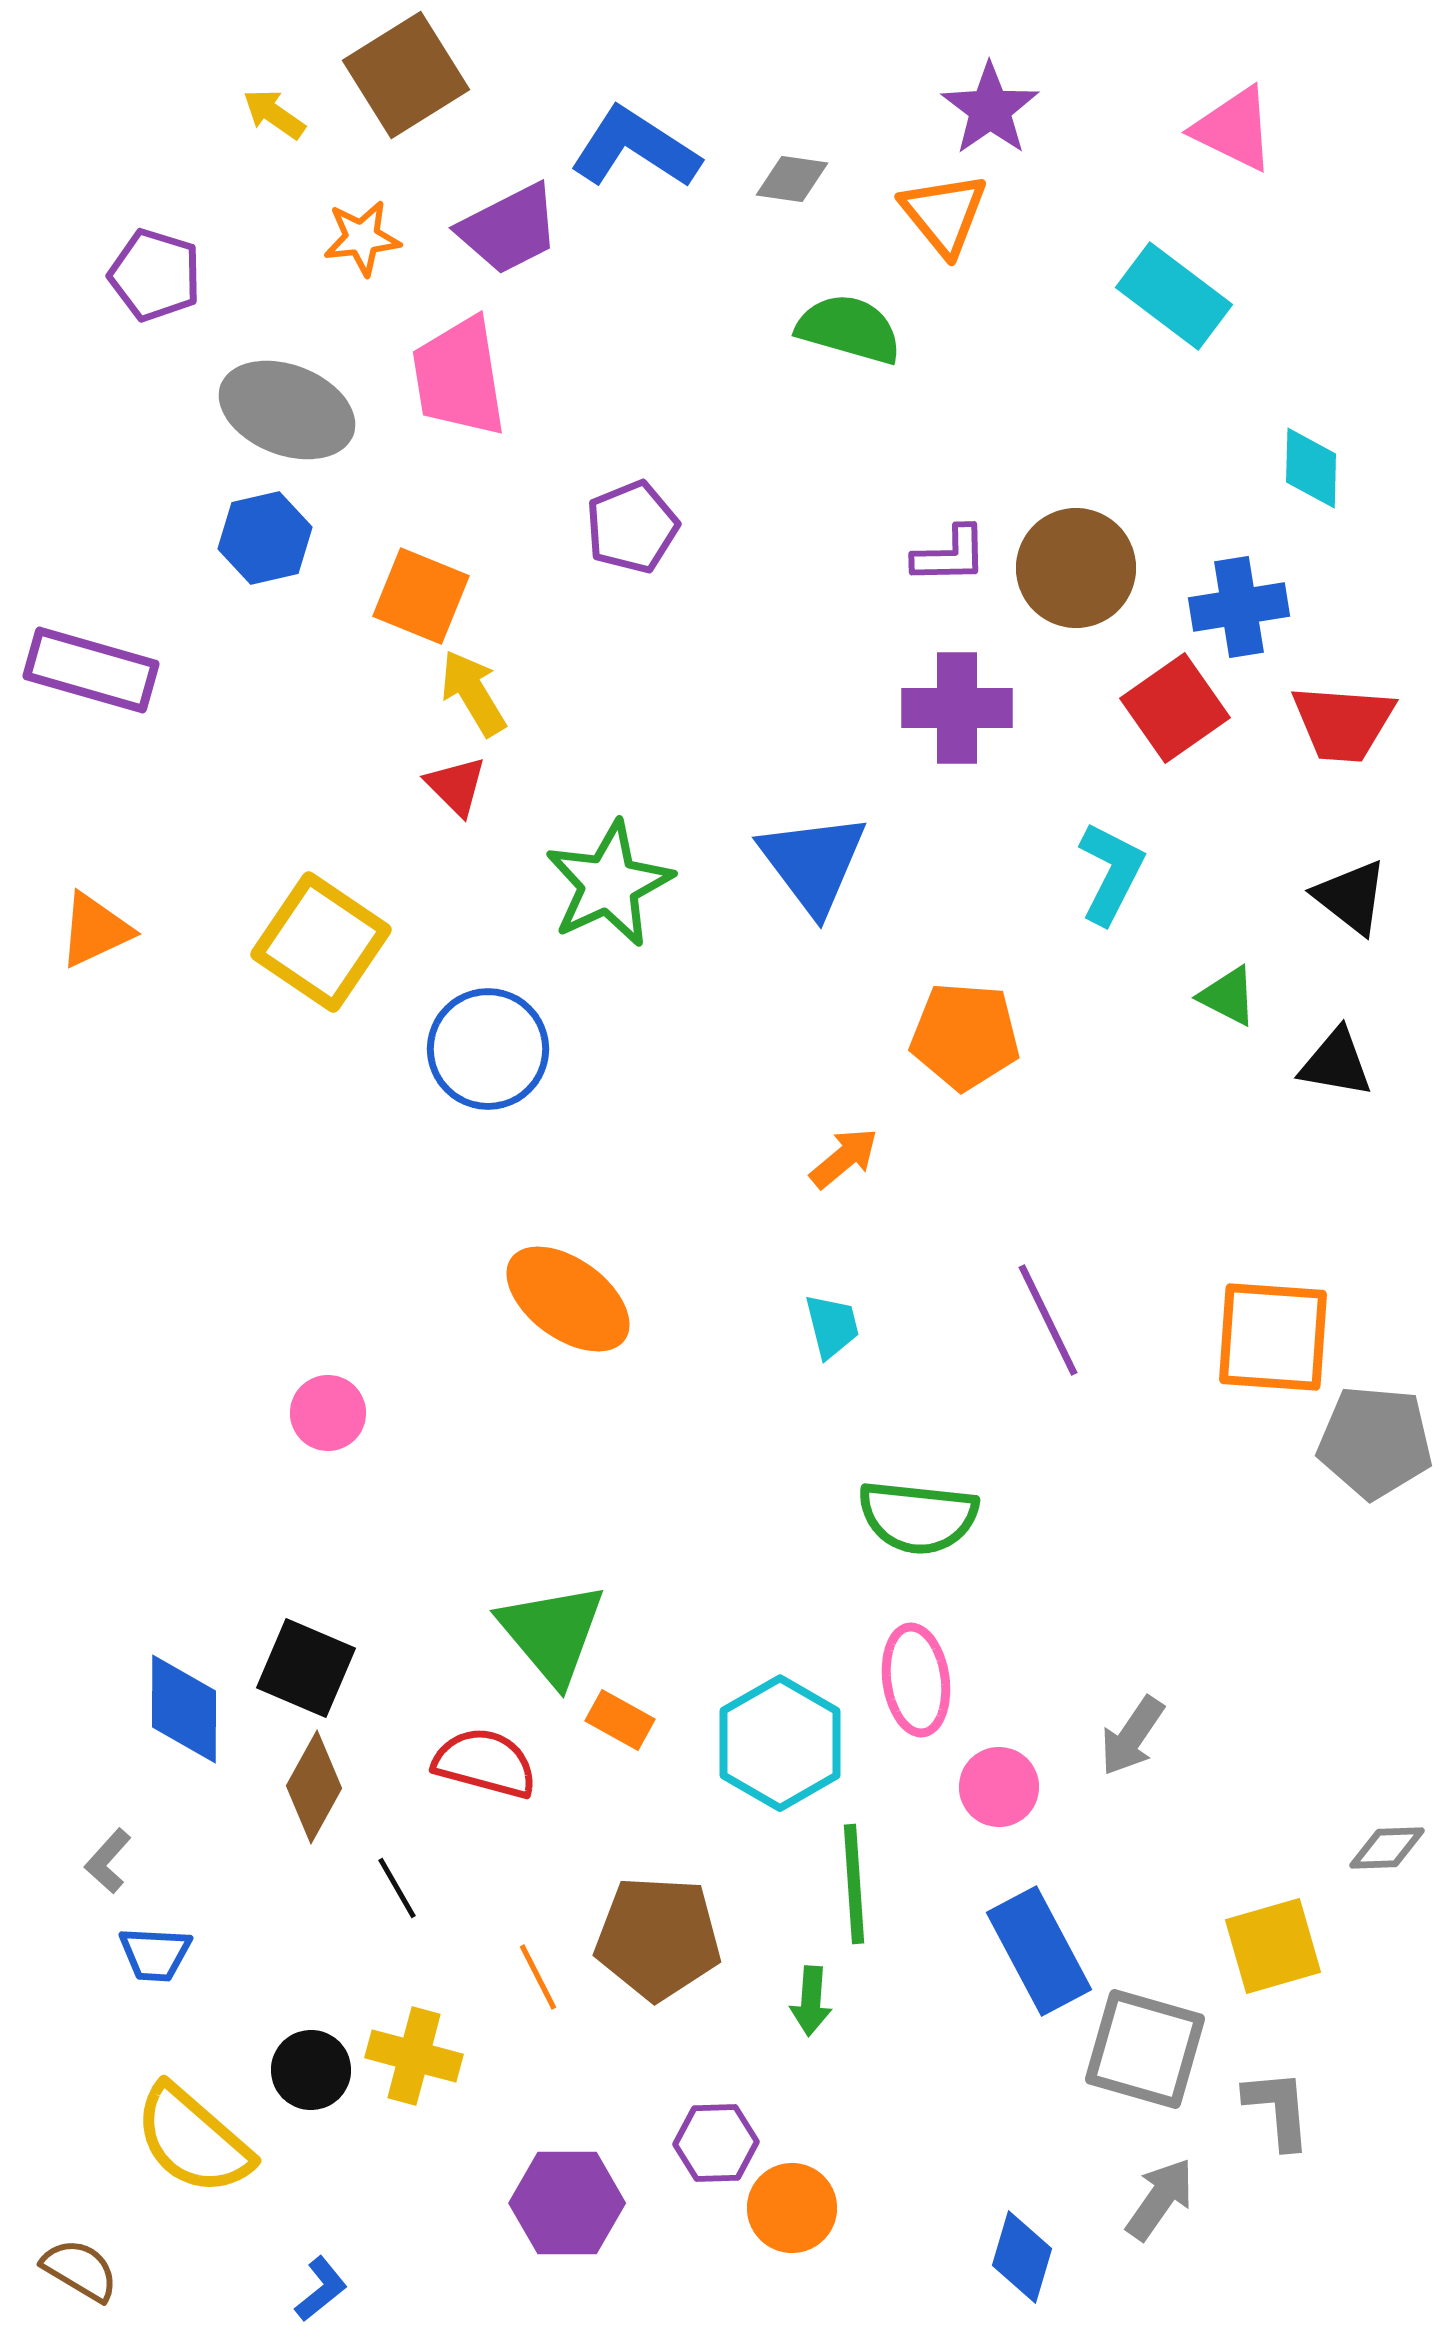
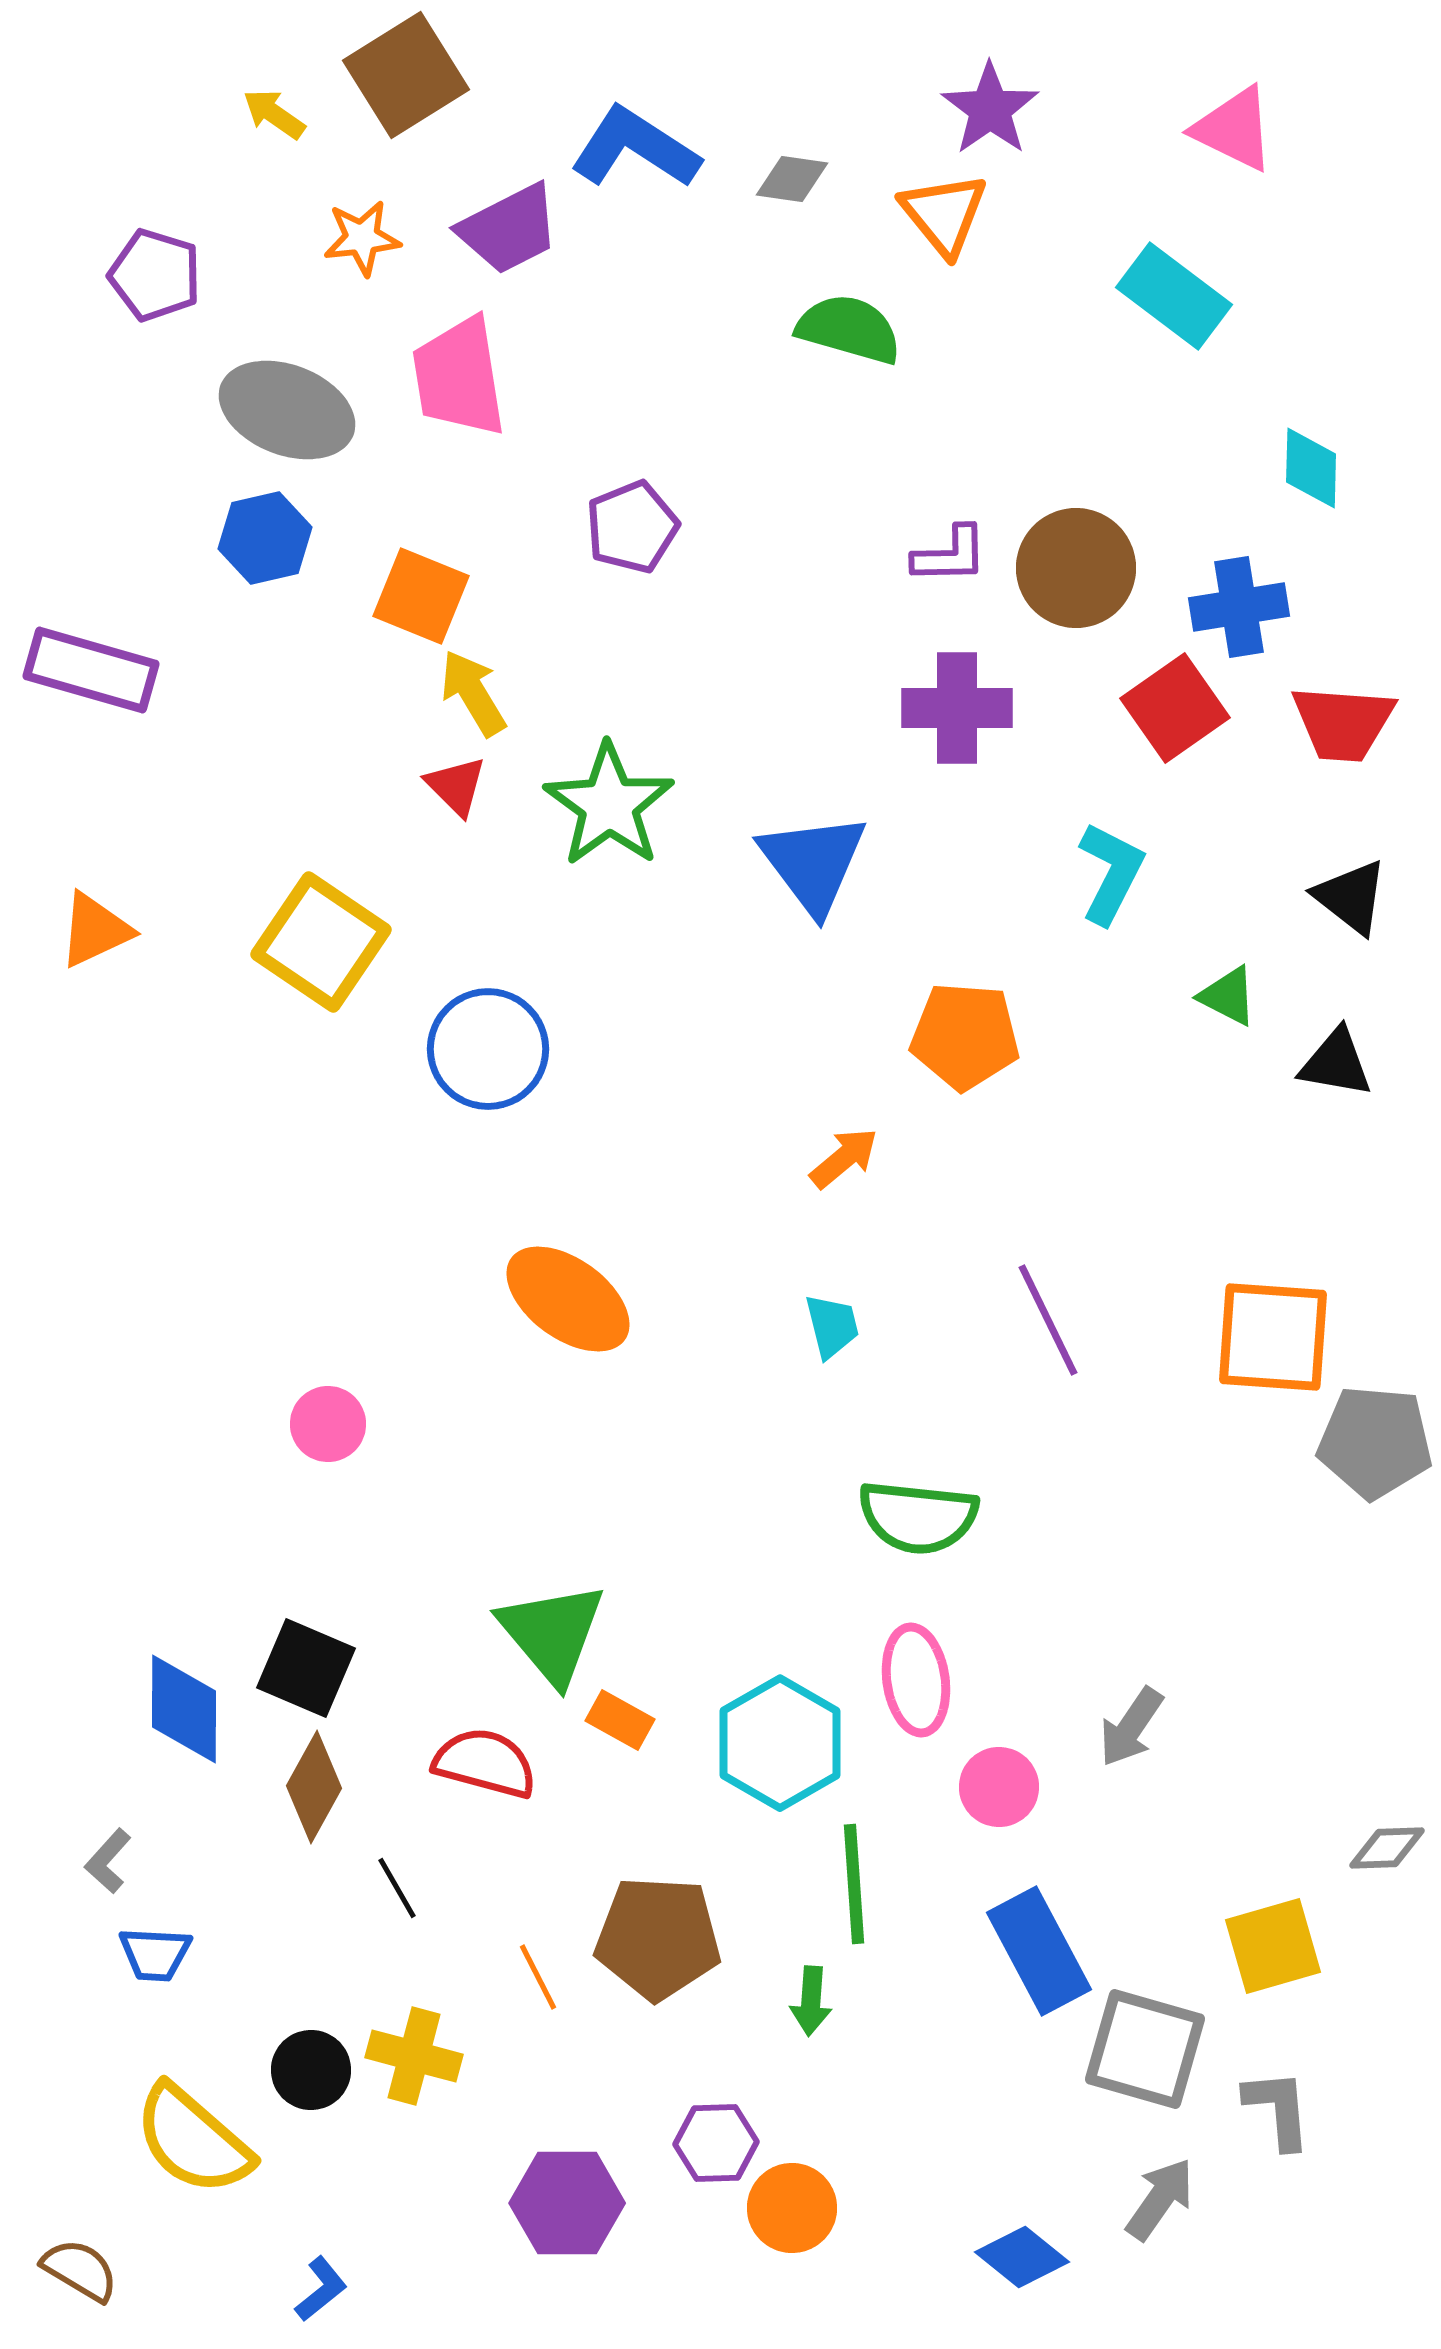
green star at (609, 884): moved 79 px up; rotated 11 degrees counterclockwise
pink circle at (328, 1413): moved 11 px down
gray arrow at (1132, 1736): moved 1 px left, 9 px up
blue diamond at (1022, 2257): rotated 68 degrees counterclockwise
